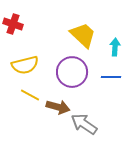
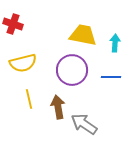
yellow trapezoid: rotated 32 degrees counterclockwise
cyan arrow: moved 4 px up
yellow semicircle: moved 2 px left, 2 px up
purple circle: moved 2 px up
yellow line: moved 1 px left, 4 px down; rotated 48 degrees clockwise
brown arrow: rotated 115 degrees counterclockwise
